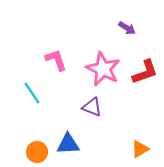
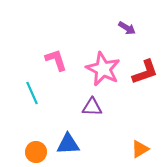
cyan line: rotated 10 degrees clockwise
purple triangle: rotated 20 degrees counterclockwise
orange circle: moved 1 px left
